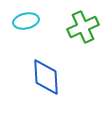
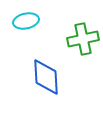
green cross: moved 12 px down; rotated 12 degrees clockwise
